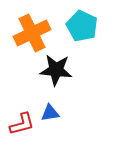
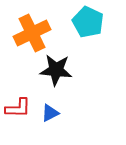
cyan pentagon: moved 6 px right, 4 px up
blue triangle: rotated 18 degrees counterclockwise
red L-shape: moved 4 px left, 16 px up; rotated 16 degrees clockwise
